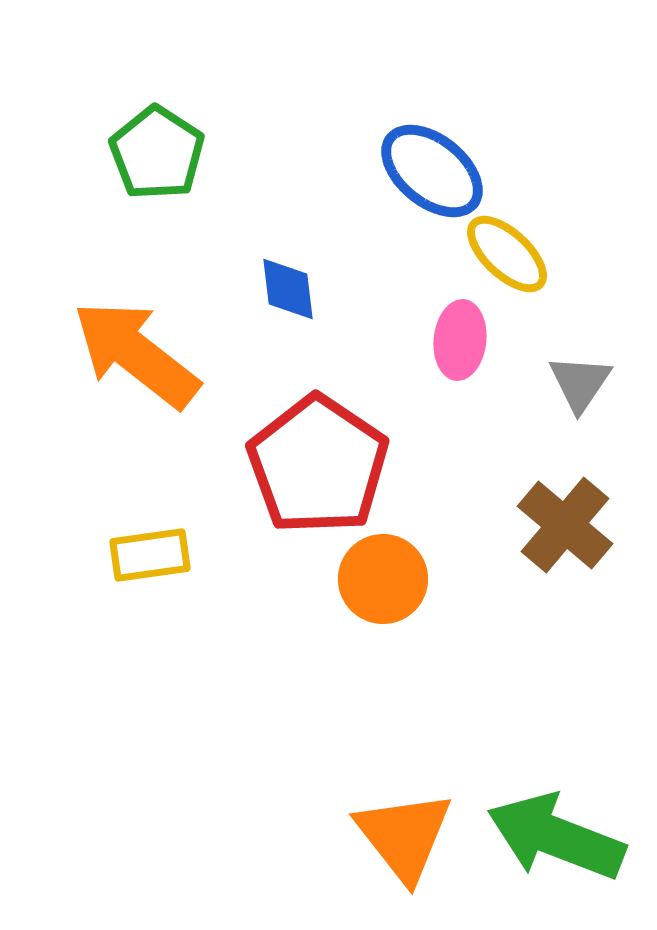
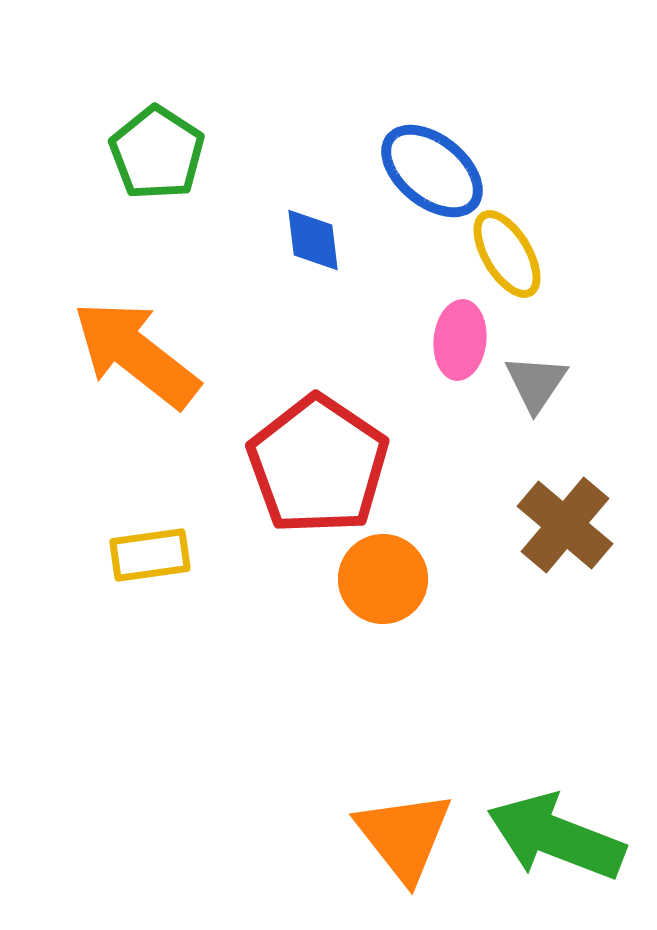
yellow ellipse: rotated 16 degrees clockwise
blue diamond: moved 25 px right, 49 px up
gray triangle: moved 44 px left
